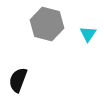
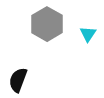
gray hexagon: rotated 16 degrees clockwise
